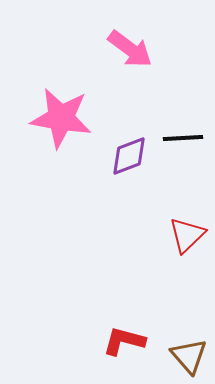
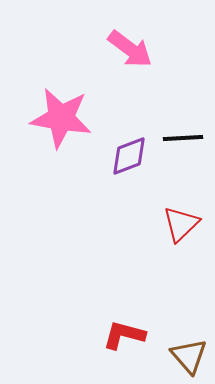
red triangle: moved 6 px left, 11 px up
red L-shape: moved 6 px up
